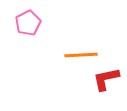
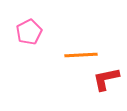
pink pentagon: moved 1 px right, 9 px down
